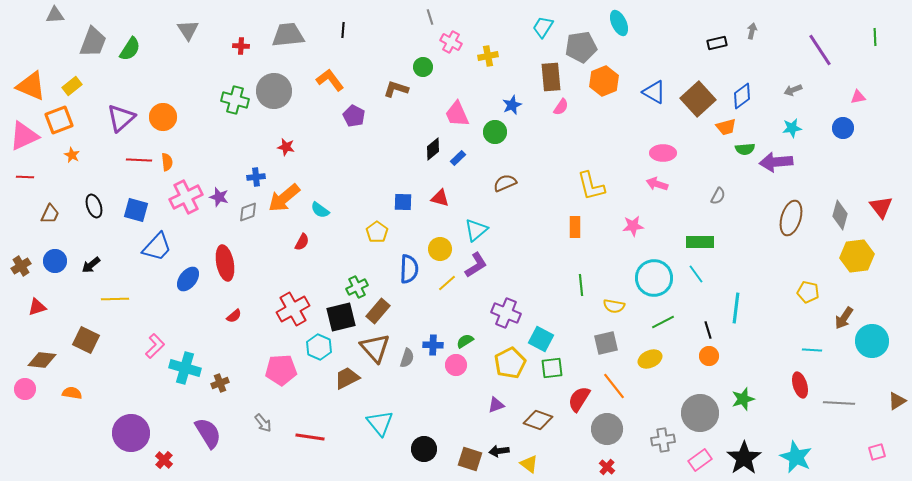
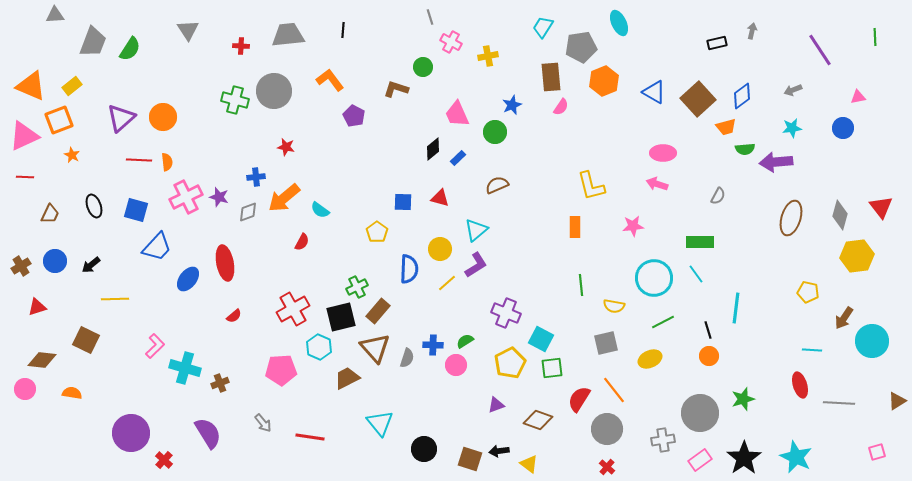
brown semicircle at (505, 183): moved 8 px left, 2 px down
orange line at (614, 386): moved 4 px down
